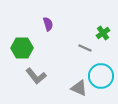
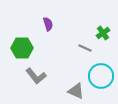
gray triangle: moved 3 px left, 3 px down
